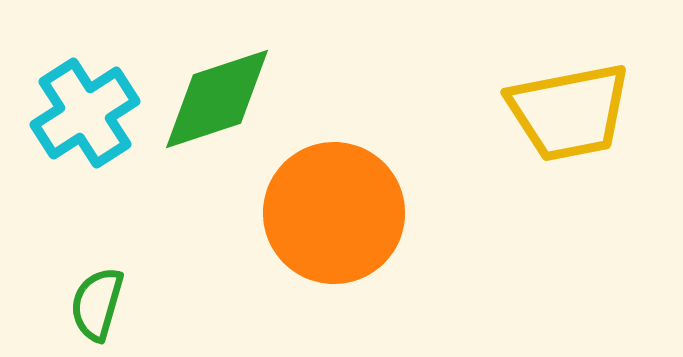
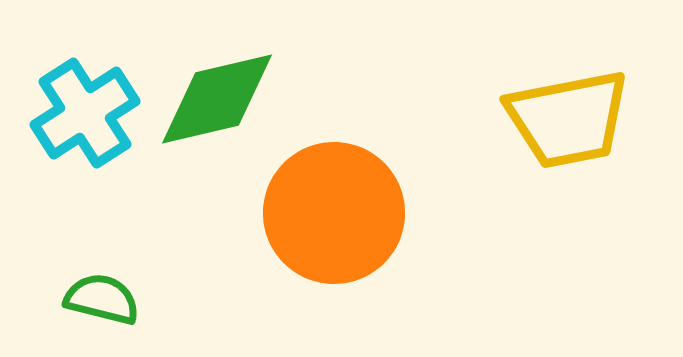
green diamond: rotated 5 degrees clockwise
yellow trapezoid: moved 1 px left, 7 px down
green semicircle: moved 5 px right, 5 px up; rotated 88 degrees clockwise
